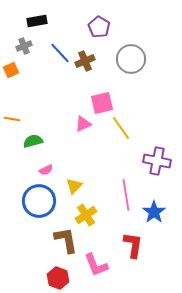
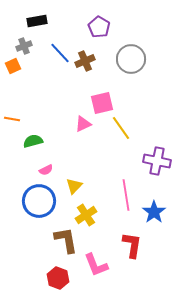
orange square: moved 2 px right, 4 px up
red L-shape: moved 1 px left
